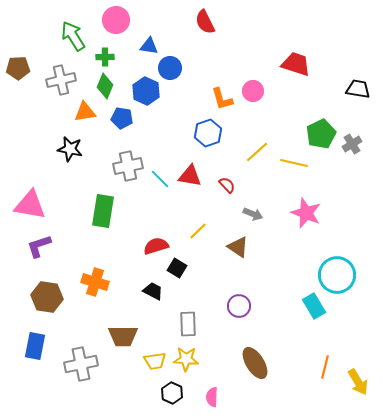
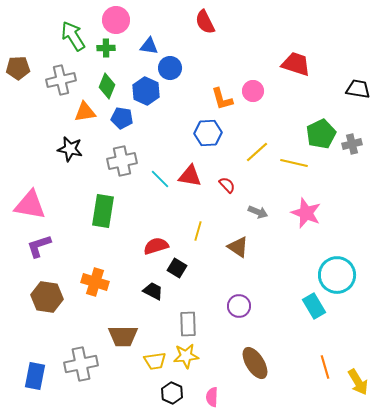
green cross at (105, 57): moved 1 px right, 9 px up
green diamond at (105, 86): moved 2 px right
blue hexagon at (208, 133): rotated 16 degrees clockwise
gray cross at (352, 144): rotated 18 degrees clockwise
gray cross at (128, 166): moved 6 px left, 5 px up
gray arrow at (253, 214): moved 5 px right, 2 px up
yellow line at (198, 231): rotated 30 degrees counterclockwise
blue rectangle at (35, 346): moved 30 px down
yellow star at (186, 359): moved 3 px up; rotated 10 degrees counterclockwise
orange line at (325, 367): rotated 30 degrees counterclockwise
